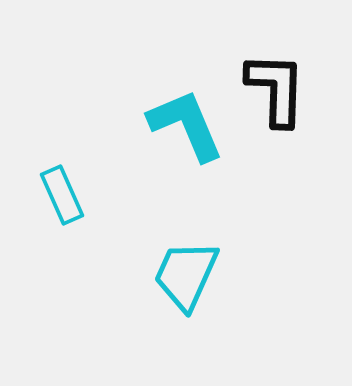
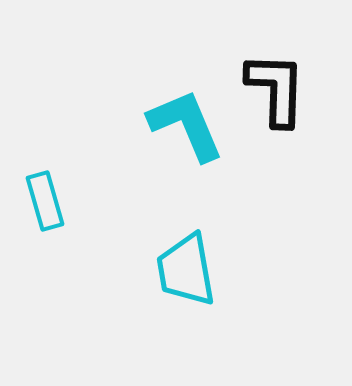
cyan rectangle: moved 17 px left, 6 px down; rotated 8 degrees clockwise
cyan trapezoid: moved 5 px up; rotated 34 degrees counterclockwise
